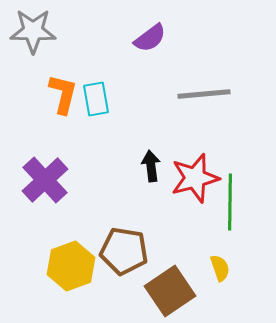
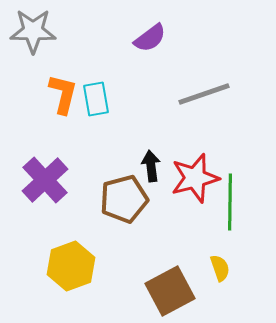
gray line: rotated 14 degrees counterclockwise
brown pentagon: moved 52 px up; rotated 24 degrees counterclockwise
brown square: rotated 6 degrees clockwise
